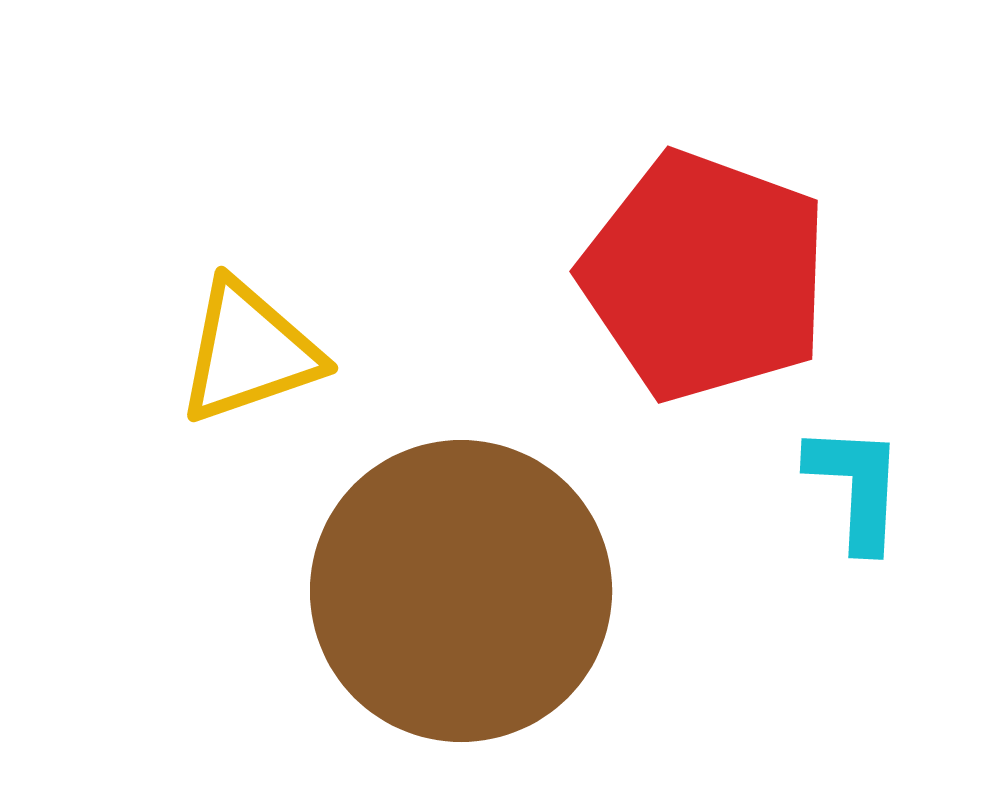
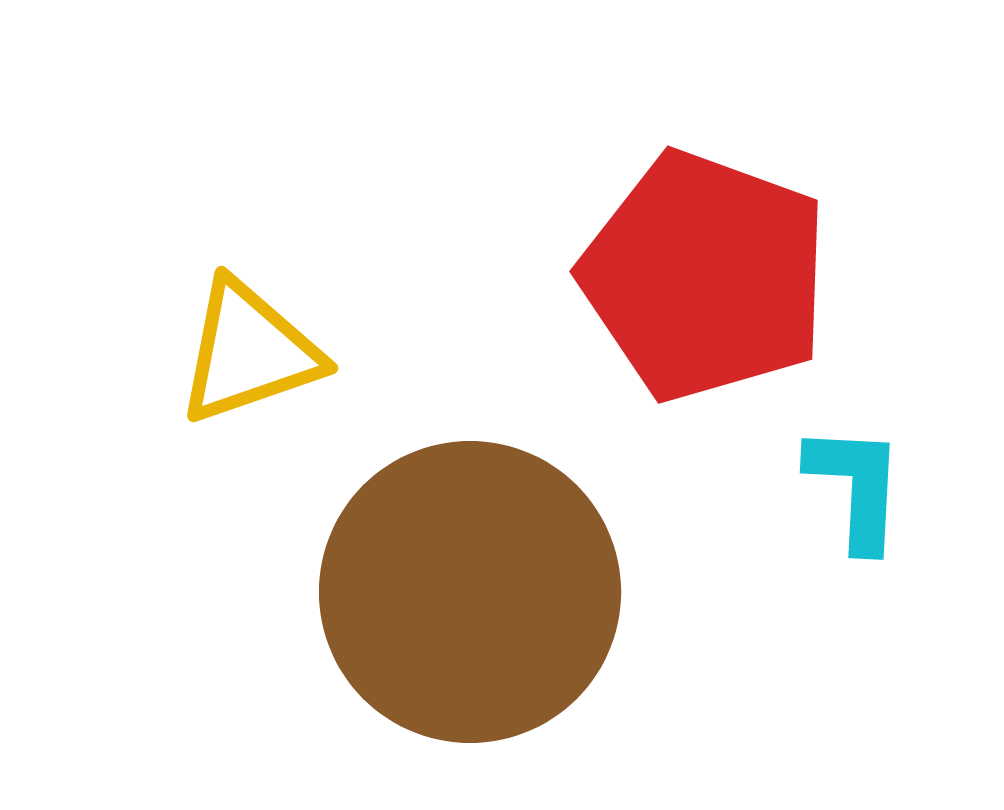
brown circle: moved 9 px right, 1 px down
